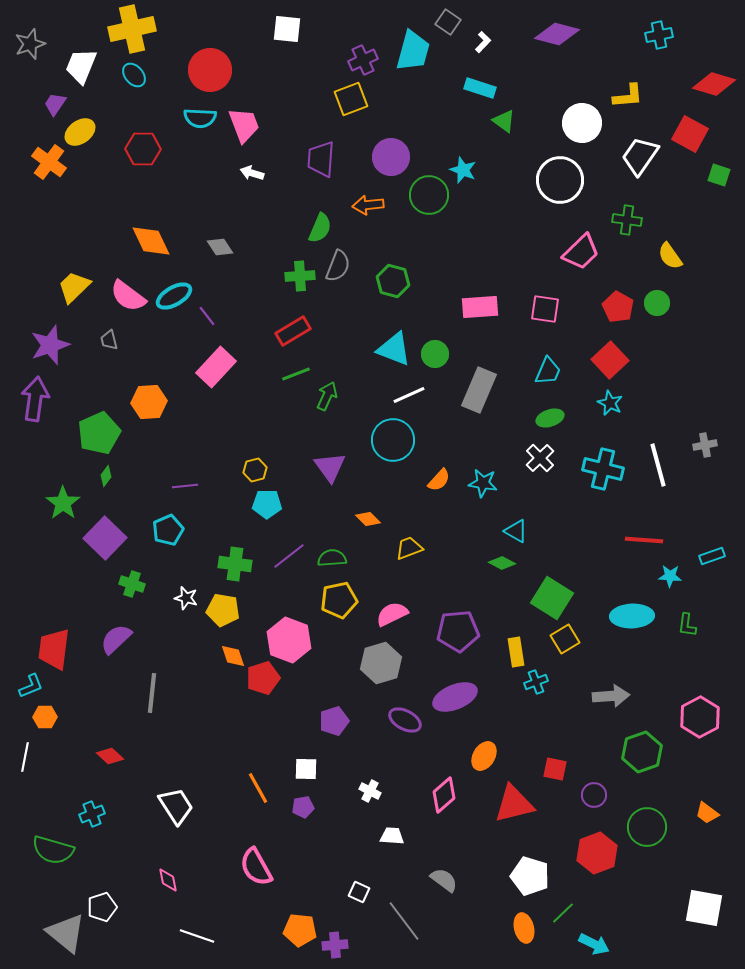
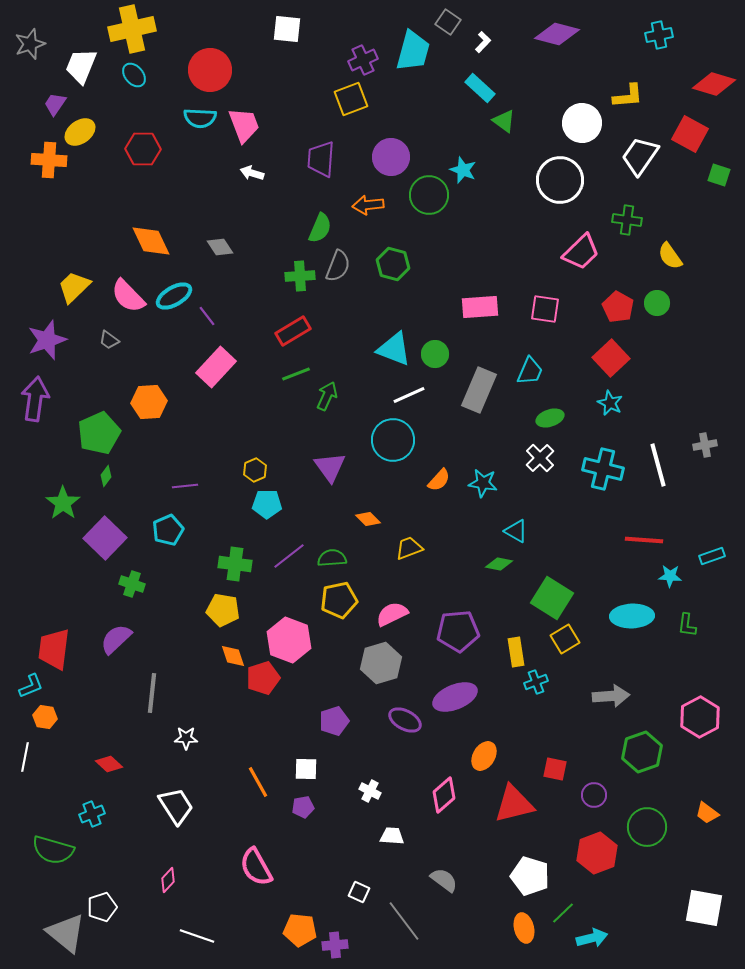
cyan rectangle at (480, 88): rotated 24 degrees clockwise
orange cross at (49, 162): moved 2 px up; rotated 32 degrees counterclockwise
green hexagon at (393, 281): moved 17 px up
pink semicircle at (128, 296): rotated 9 degrees clockwise
gray trapezoid at (109, 340): rotated 40 degrees counterclockwise
purple star at (50, 345): moved 3 px left, 5 px up
red square at (610, 360): moved 1 px right, 2 px up
cyan trapezoid at (548, 371): moved 18 px left
yellow hexagon at (255, 470): rotated 10 degrees counterclockwise
green diamond at (502, 563): moved 3 px left, 1 px down; rotated 16 degrees counterclockwise
white star at (186, 598): moved 140 px down; rotated 15 degrees counterclockwise
orange hexagon at (45, 717): rotated 10 degrees clockwise
red diamond at (110, 756): moved 1 px left, 8 px down
orange line at (258, 788): moved 6 px up
pink diamond at (168, 880): rotated 55 degrees clockwise
cyan arrow at (594, 944): moved 2 px left, 6 px up; rotated 40 degrees counterclockwise
